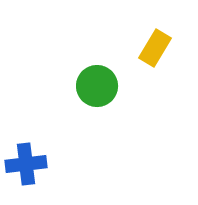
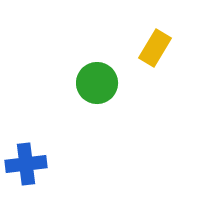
green circle: moved 3 px up
